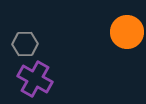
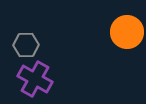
gray hexagon: moved 1 px right, 1 px down
